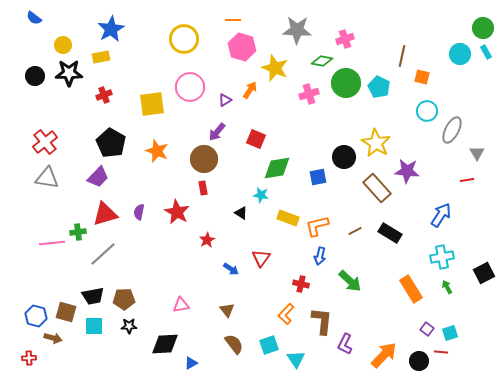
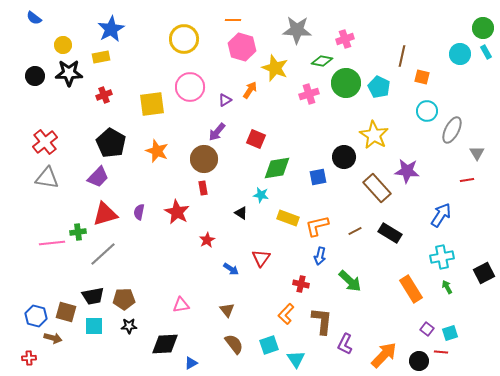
yellow star at (376, 143): moved 2 px left, 8 px up
